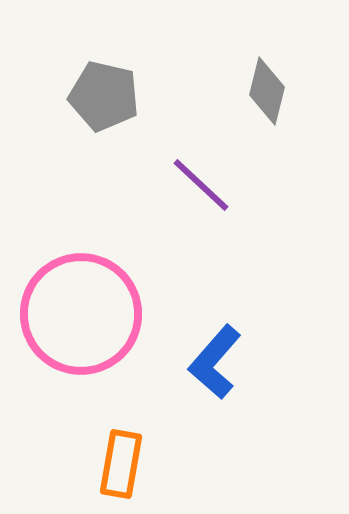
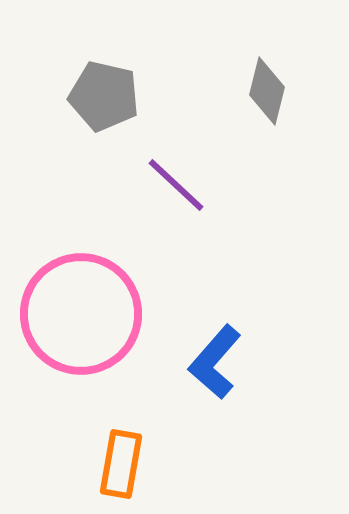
purple line: moved 25 px left
